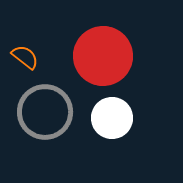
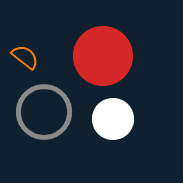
gray circle: moved 1 px left
white circle: moved 1 px right, 1 px down
